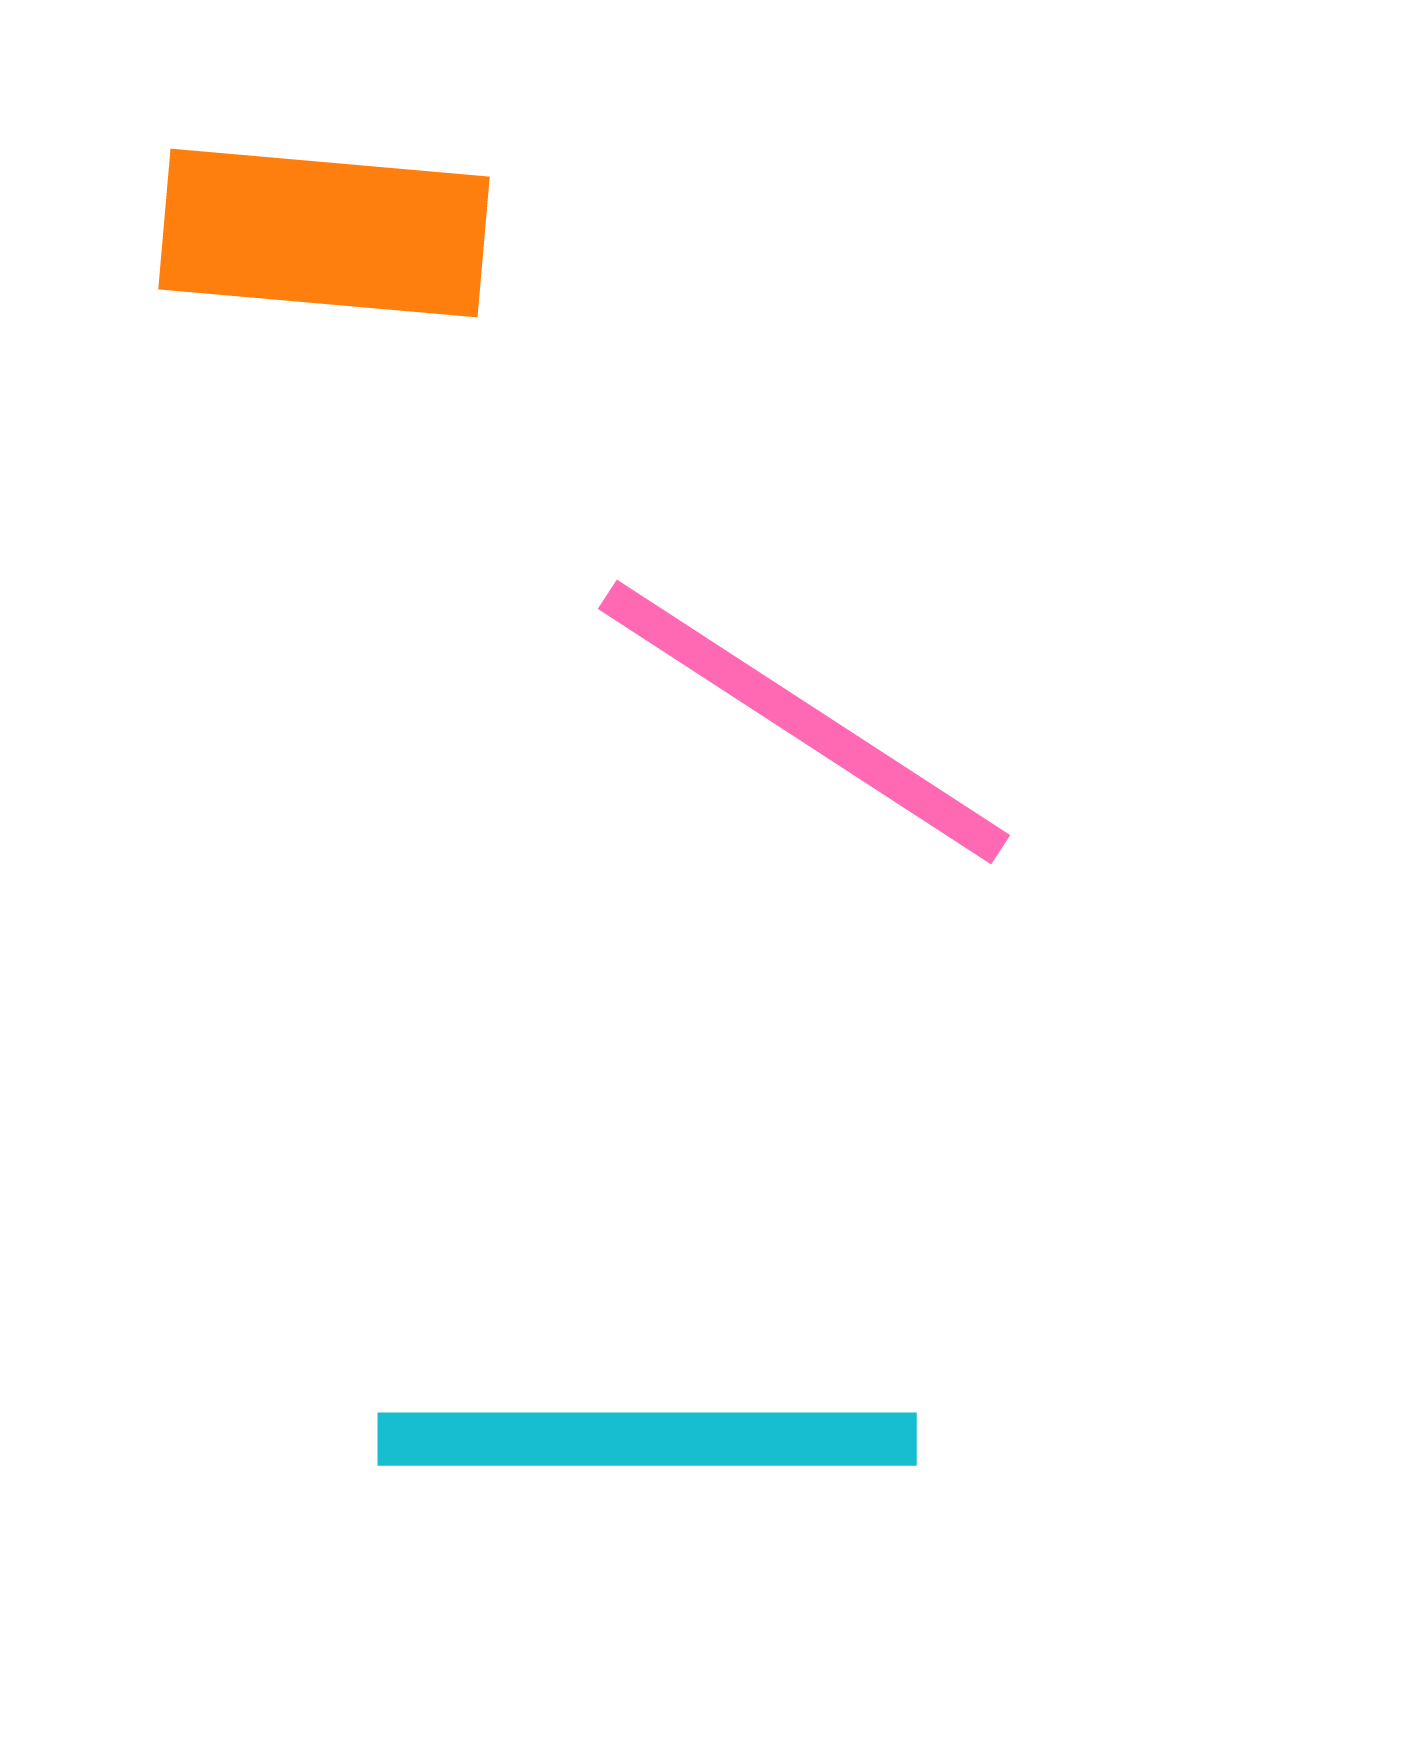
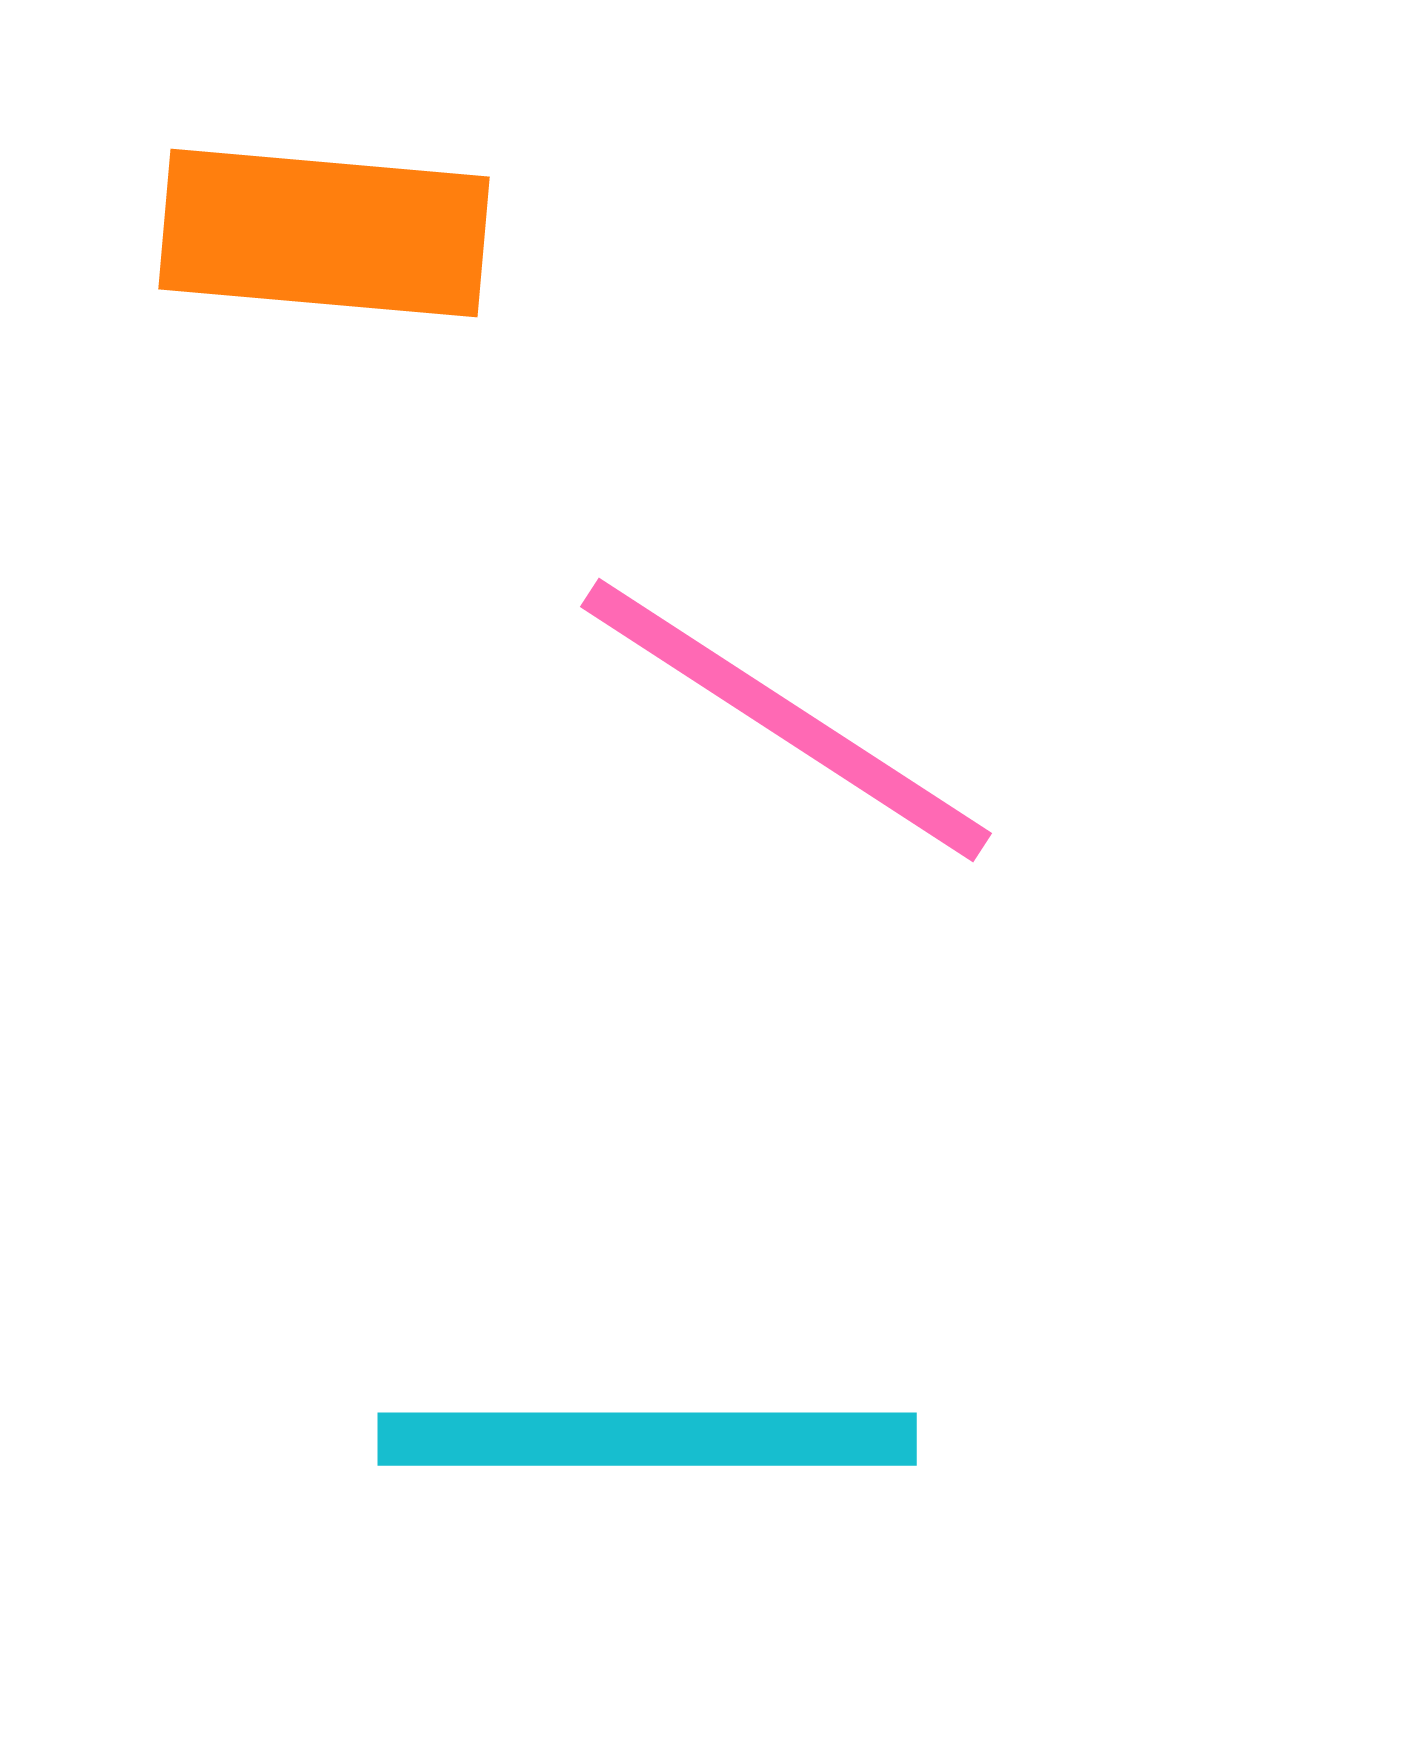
pink line: moved 18 px left, 2 px up
